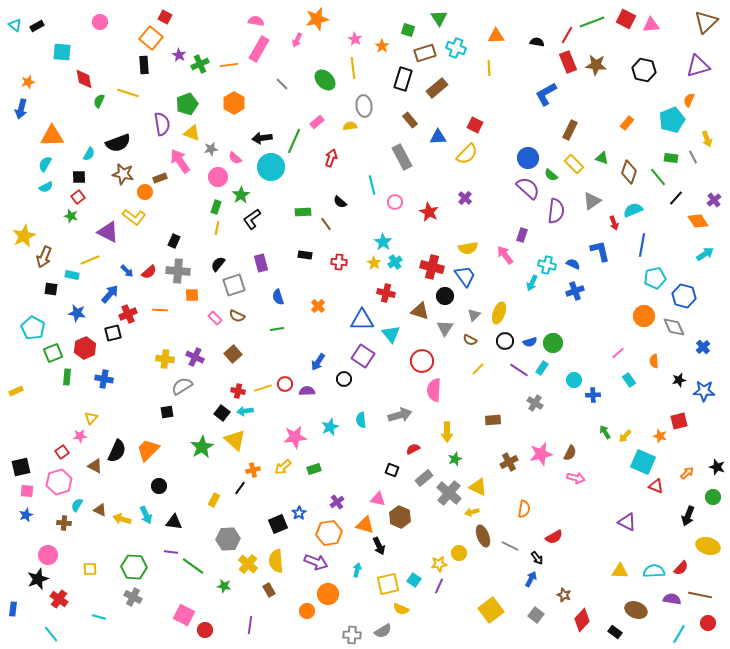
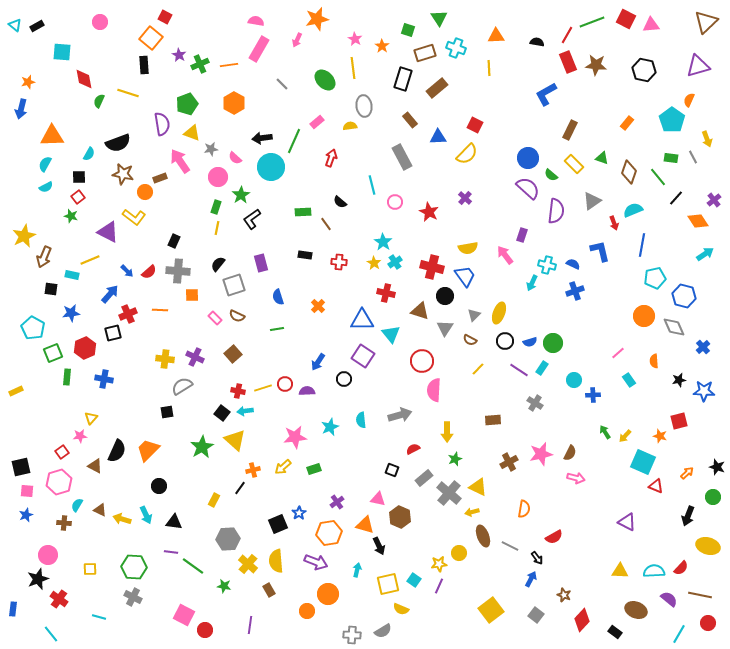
cyan pentagon at (672, 120): rotated 15 degrees counterclockwise
blue star at (77, 313): moved 6 px left; rotated 18 degrees counterclockwise
purple semicircle at (672, 599): moved 3 px left; rotated 30 degrees clockwise
